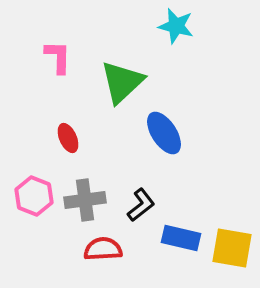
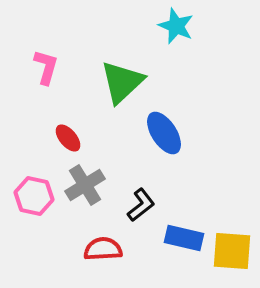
cyan star: rotated 9 degrees clockwise
pink L-shape: moved 12 px left, 10 px down; rotated 15 degrees clockwise
red ellipse: rotated 16 degrees counterclockwise
pink hexagon: rotated 9 degrees counterclockwise
gray cross: moved 15 px up; rotated 24 degrees counterclockwise
blue rectangle: moved 3 px right
yellow square: moved 3 px down; rotated 6 degrees counterclockwise
